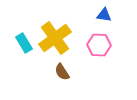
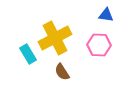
blue triangle: moved 2 px right
yellow cross: rotated 8 degrees clockwise
cyan rectangle: moved 4 px right, 11 px down
